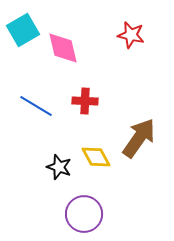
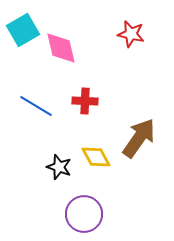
red star: moved 1 px up
pink diamond: moved 2 px left
